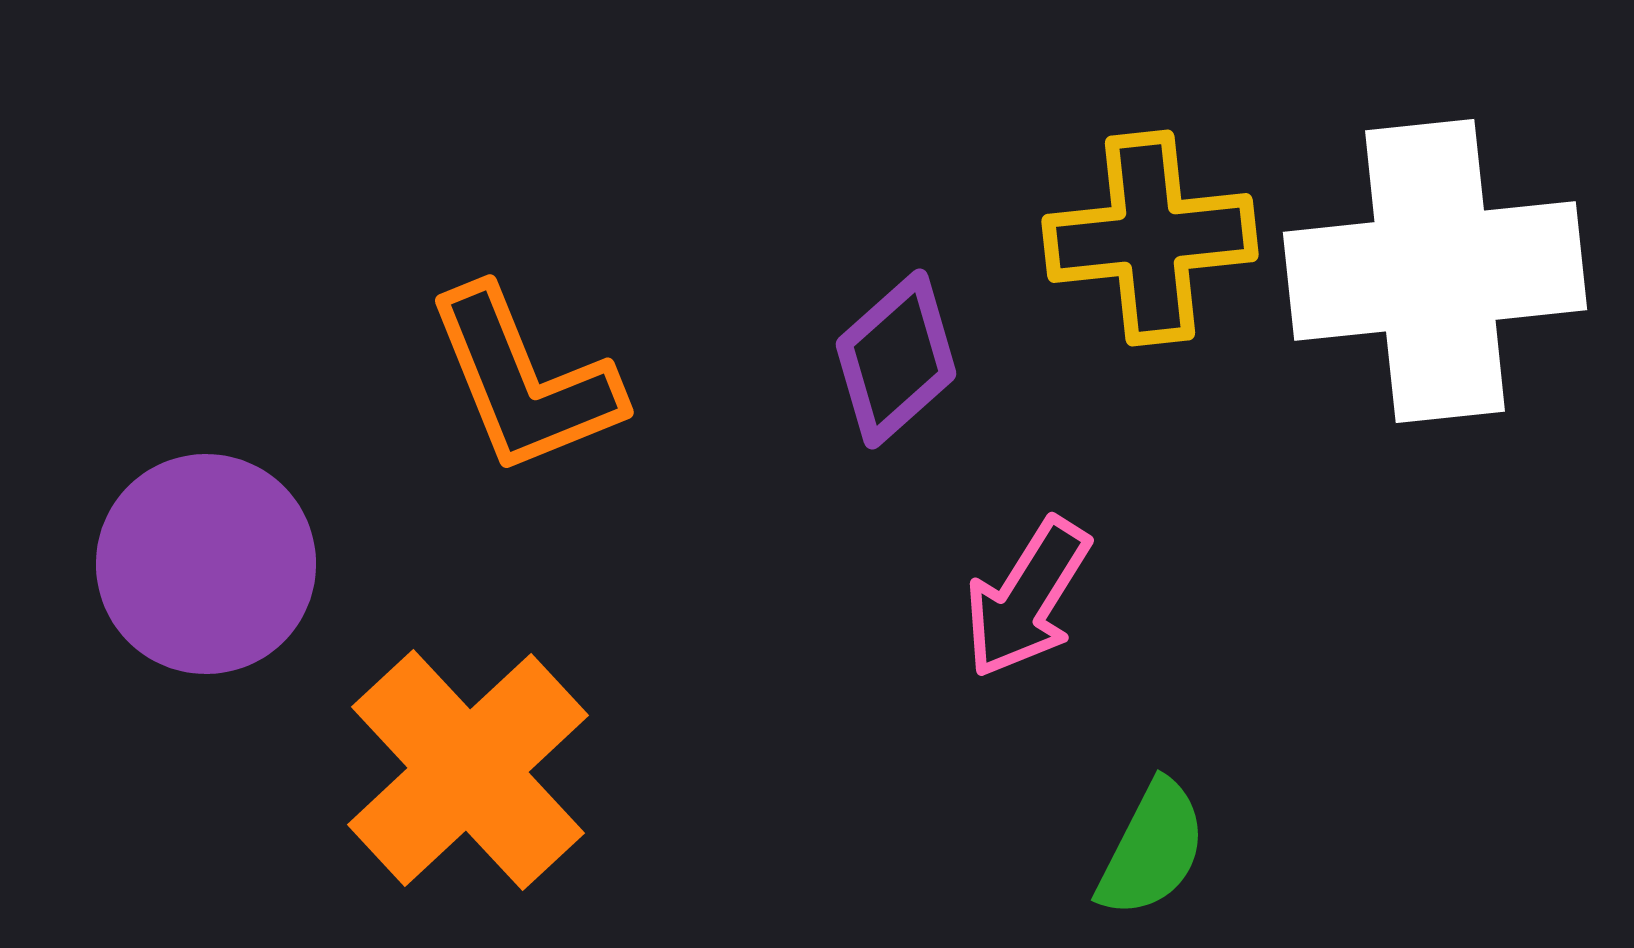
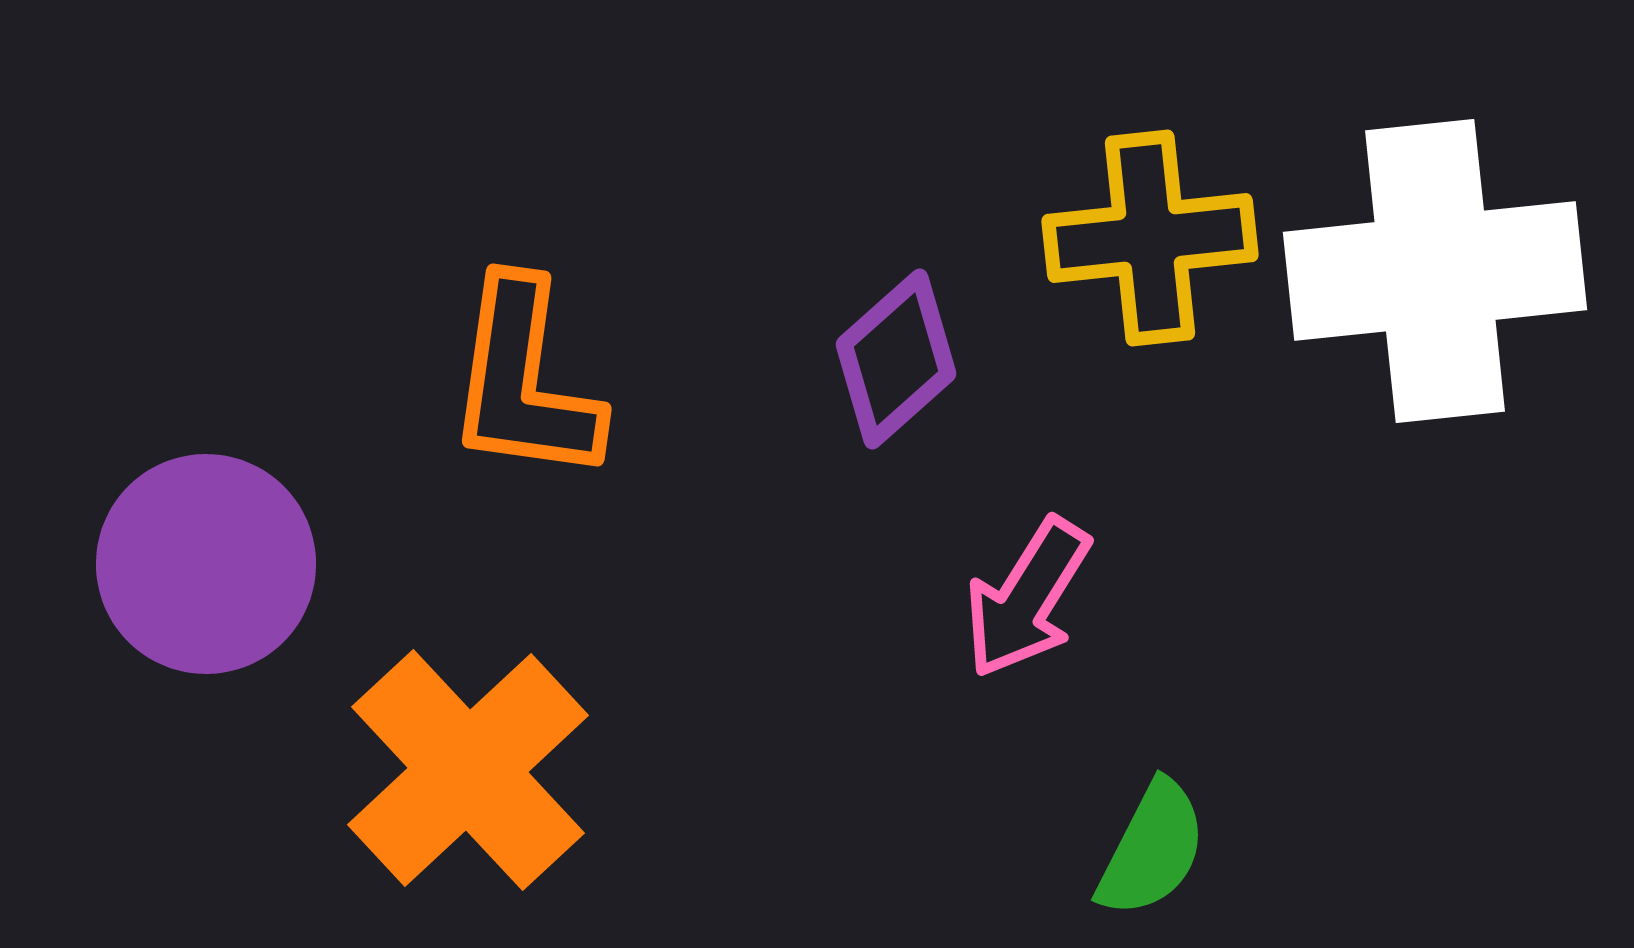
orange L-shape: rotated 30 degrees clockwise
